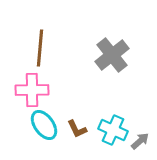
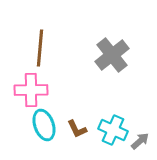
pink cross: moved 1 px left
cyan ellipse: rotated 16 degrees clockwise
